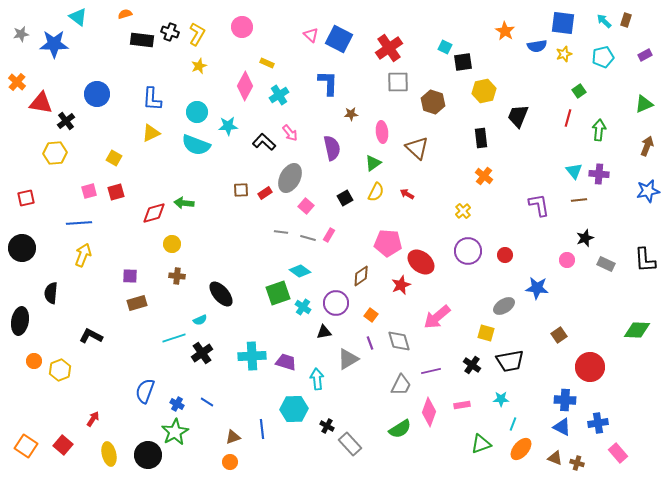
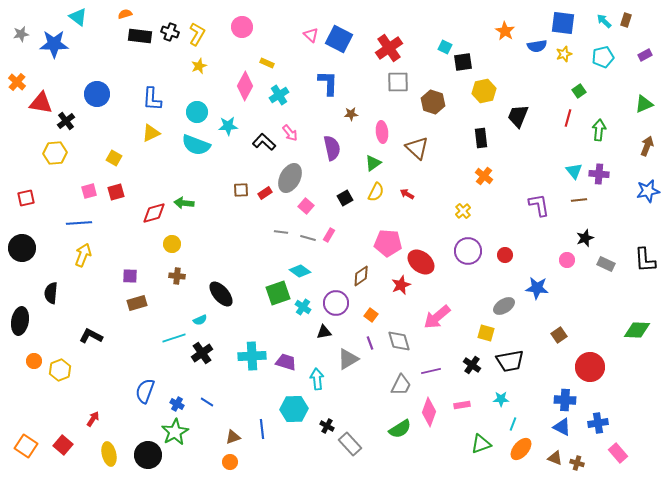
black rectangle at (142, 40): moved 2 px left, 4 px up
